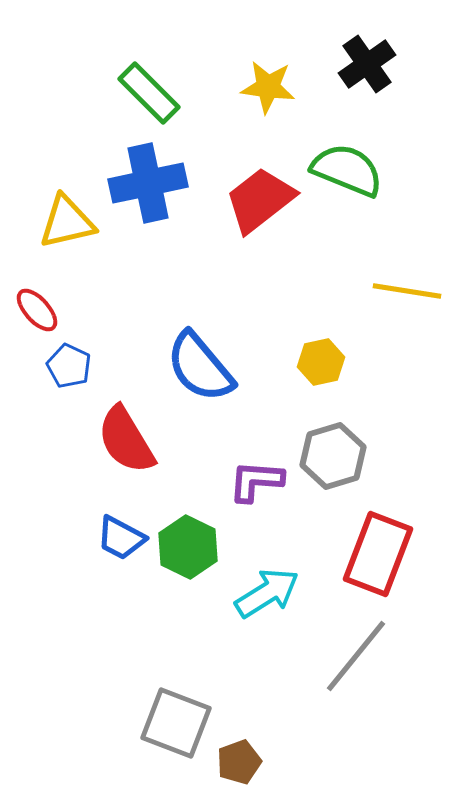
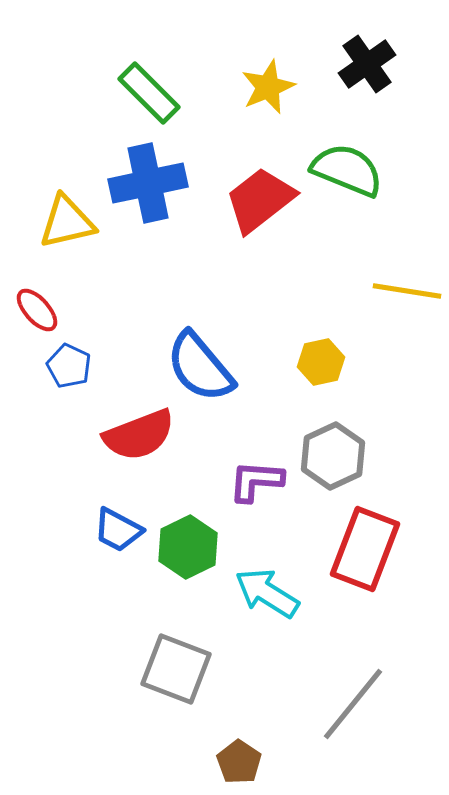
yellow star: rotated 30 degrees counterclockwise
red semicircle: moved 13 px right, 5 px up; rotated 80 degrees counterclockwise
gray hexagon: rotated 8 degrees counterclockwise
blue trapezoid: moved 3 px left, 8 px up
green hexagon: rotated 8 degrees clockwise
red rectangle: moved 13 px left, 5 px up
cyan arrow: rotated 116 degrees counterclockwise
gray line: moved 3 px left, 48 px down
gray square: moved 54 px up
brown pentagon: rotated 18 degrees counterclockwise
